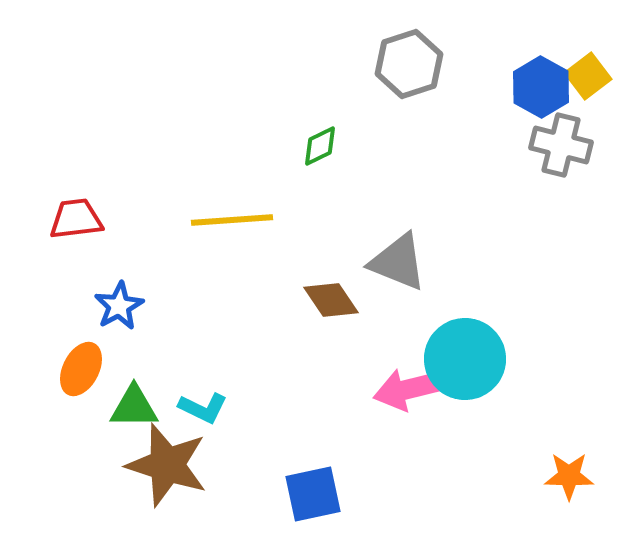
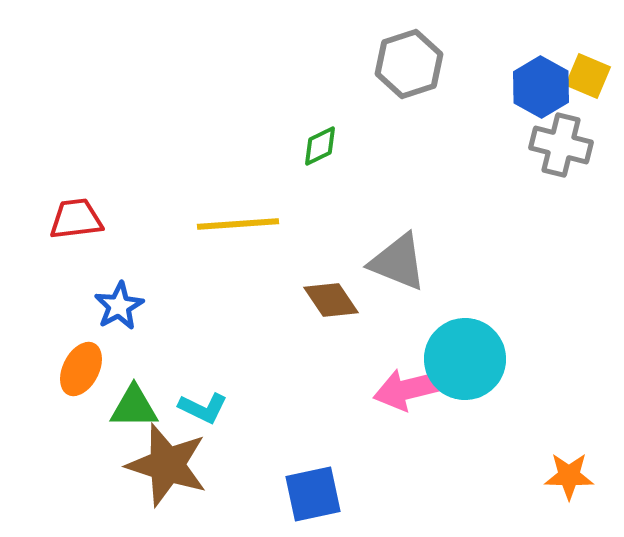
yellow square: rotated 30 degrees counterclockwise
yellow line: moved 6 px right, 4 px down
